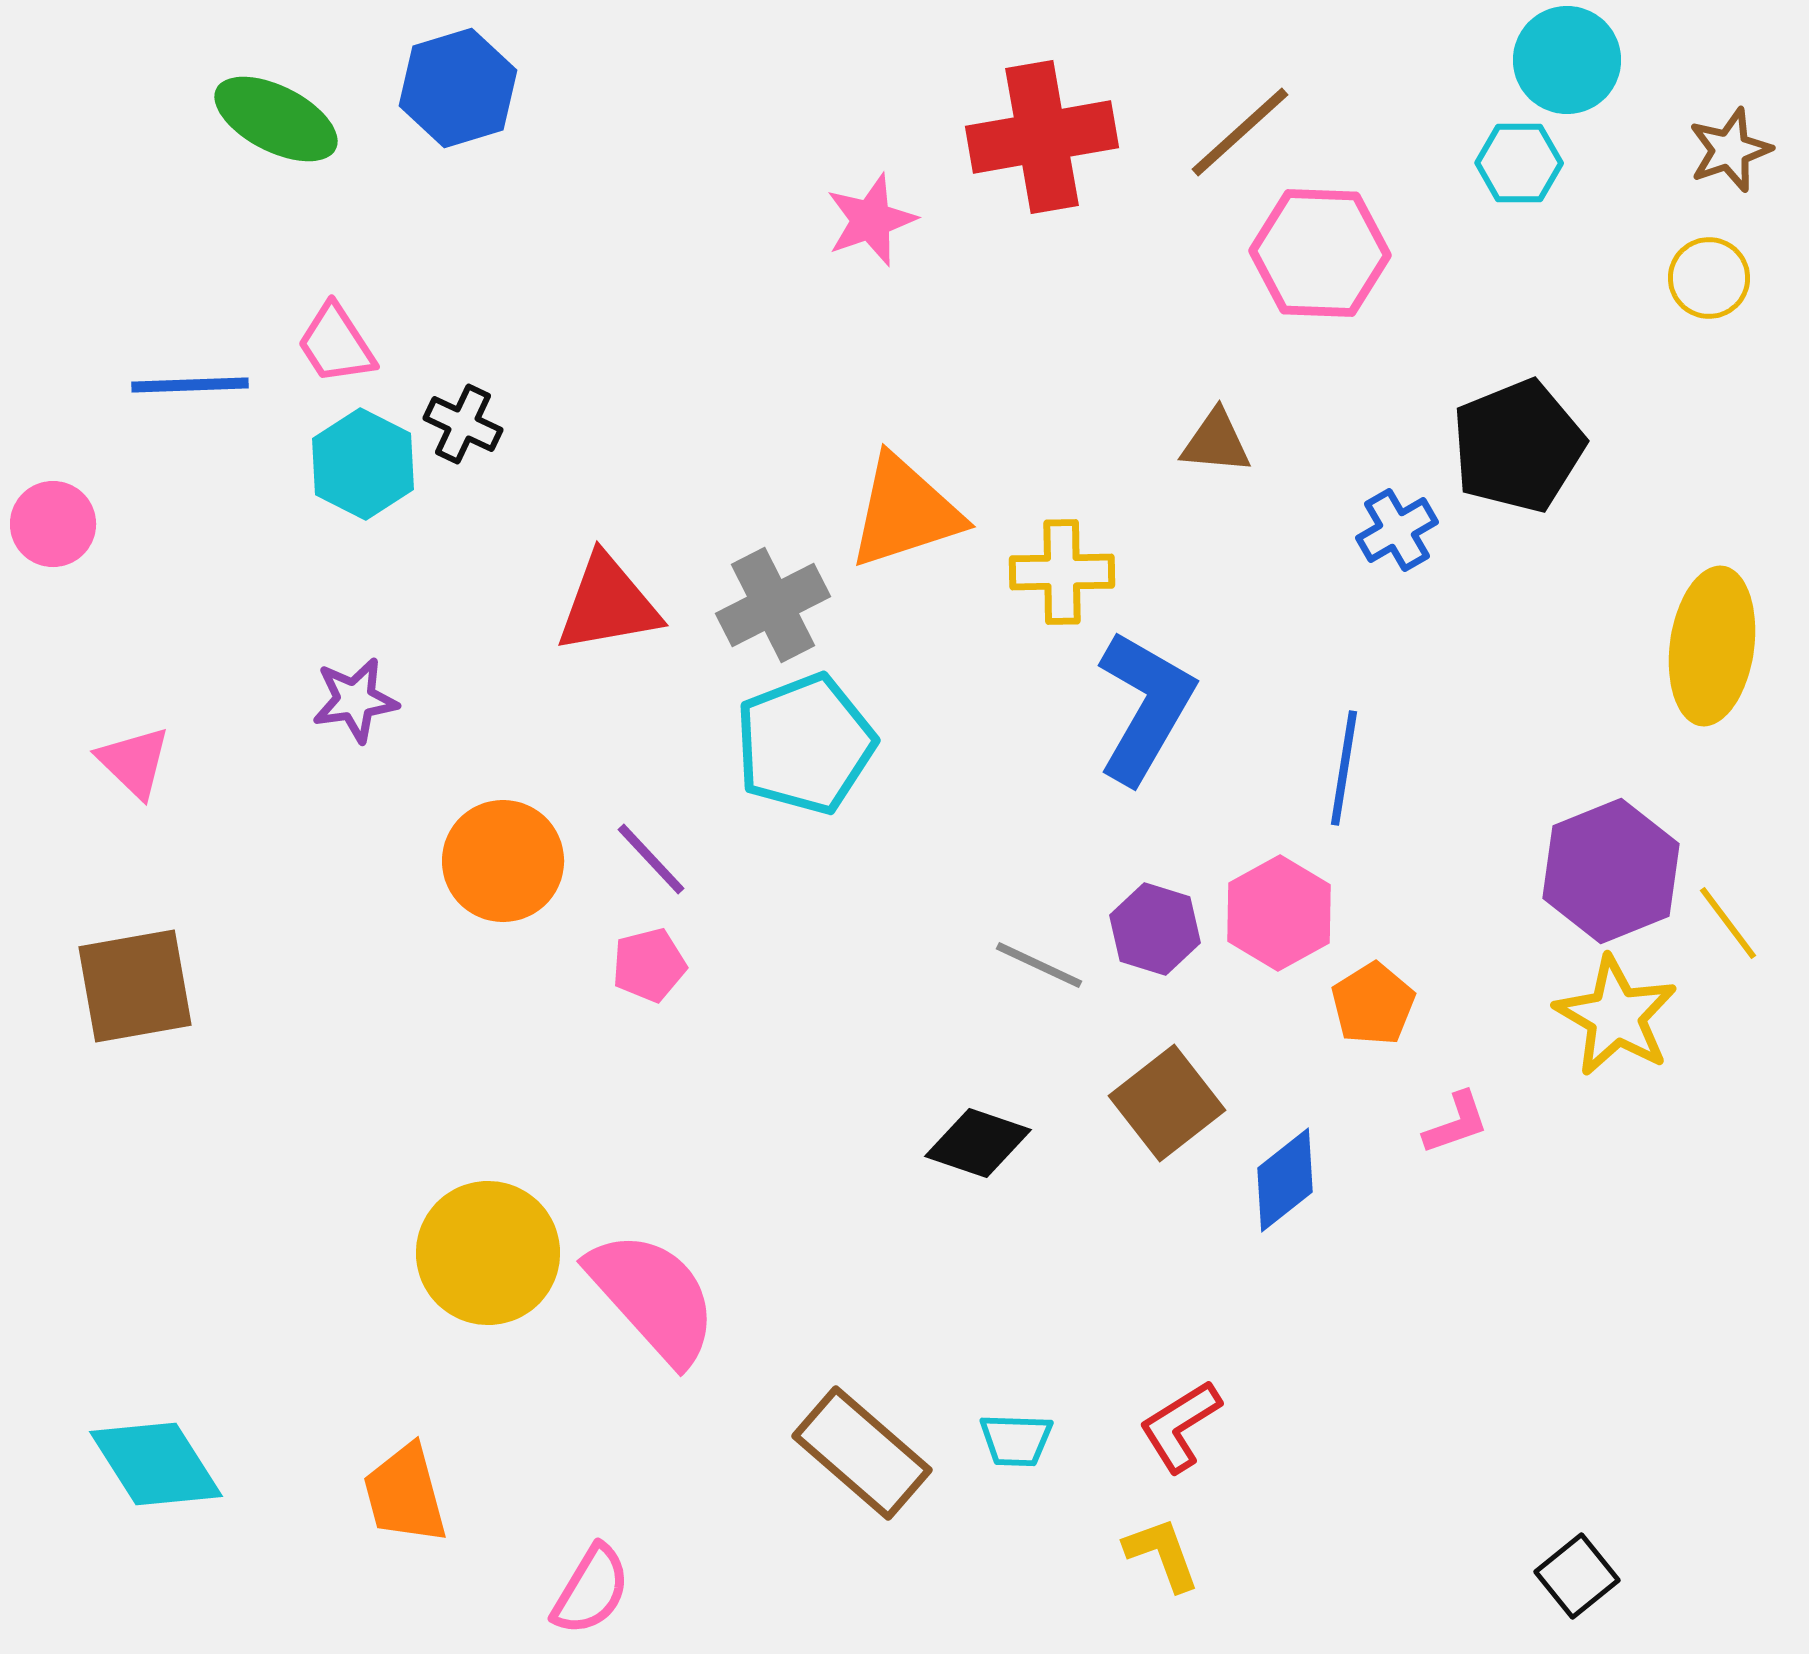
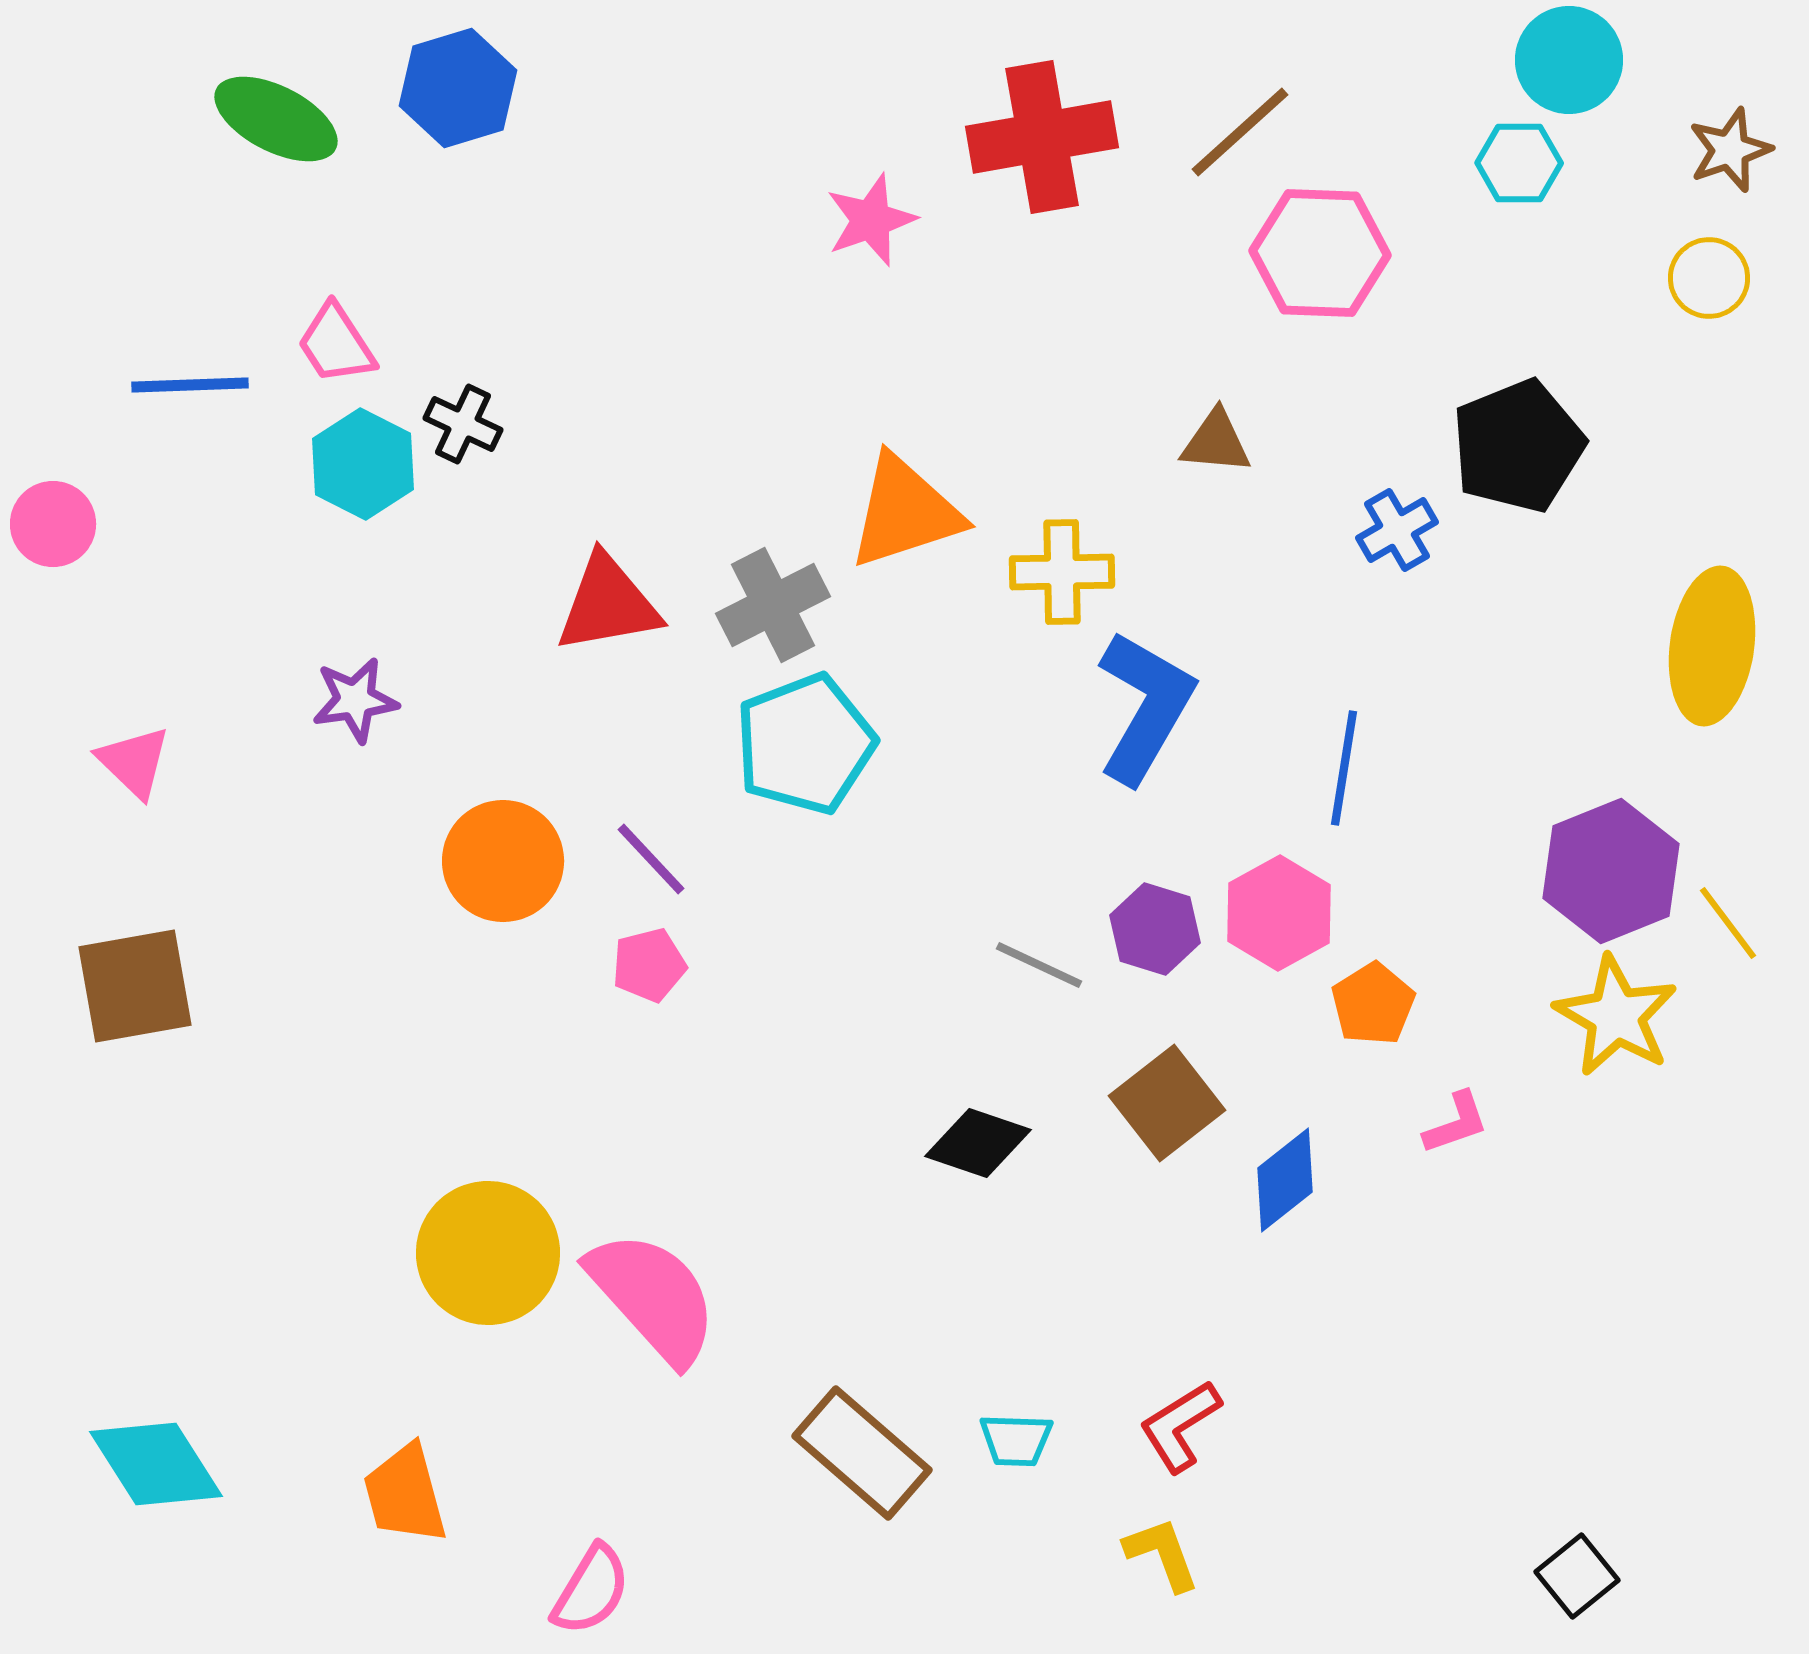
cyan circle at (1567, 60): moved 2 px right
